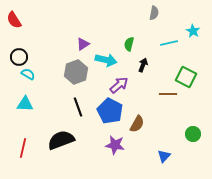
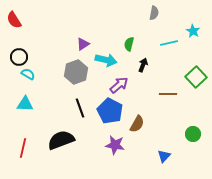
green square: moved 10 px right; rotated 20 degrees clockwise
black line: moved 2 px right, 1 px down
